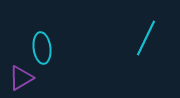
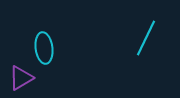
cyan ellipse: moved 2 px right
